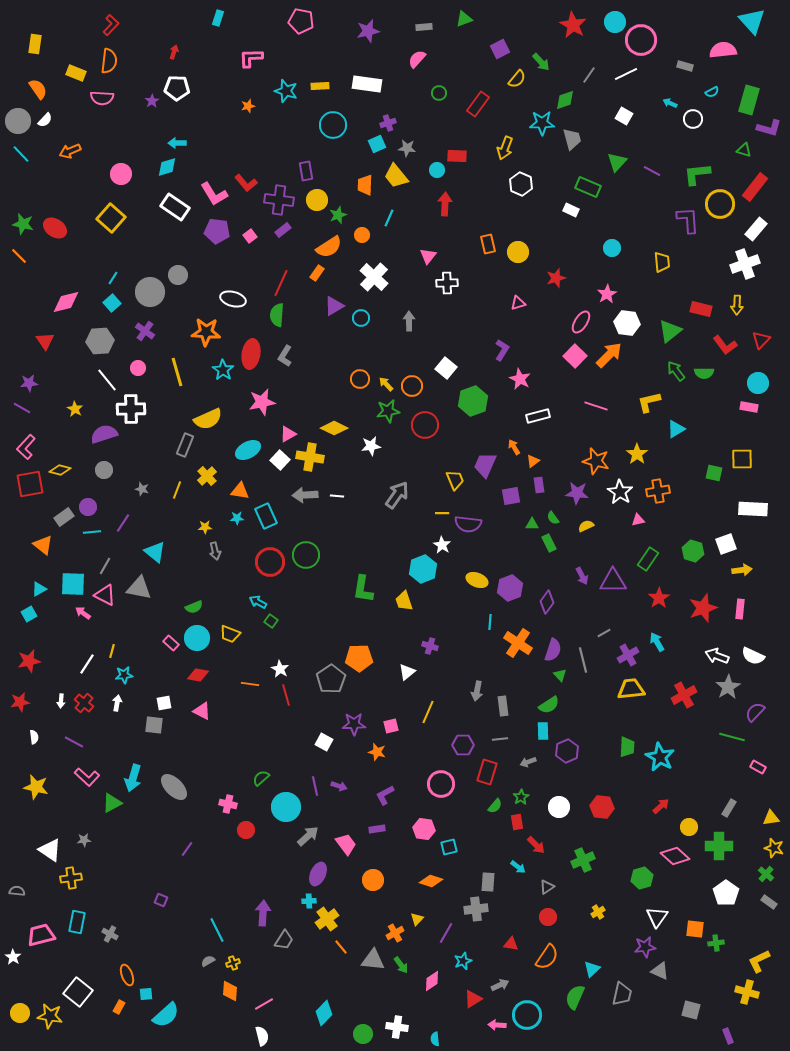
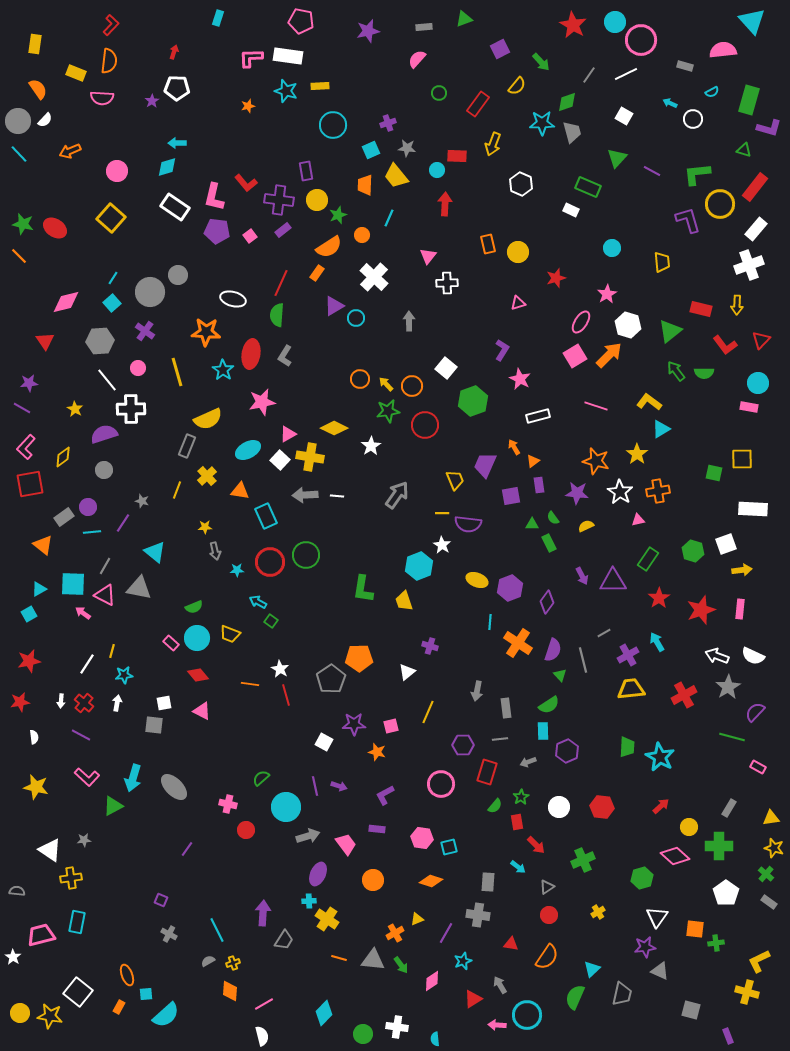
yellow semicircle at (517, 79): moved 7 px down
white rectangle at (367, 84): moved 79 px left, 28 px up
green diamond at (565, 100): moved 2 px right, 2 px down
gray trapezoid at (572, 139): moved 7 px up
cyan square at (377, 144): moved 6 px left, 6 px down
yellow arrow at (505, 148): moved 12 px left, 4 px up
cyan line at (21, 154): moved 2 px left
green triangle at (617, 162): moved 4 px up
pink circle at (121, 174): moved 4 px left, 3 px up
pink L-shape at (214, 194): moved 3 px down; rotated 44 degrees clockwise
purple L-shape at (688, 220): rotated 12 degrees counterclockwise
white cross at (745, 264): moved 4 px right, 1 px down
cyan circle at (361, 318): moved 5 px left
white hexagon at (627, 323): moved 1 px right, 2 px down; rotated 10 degrees clockwise
pink square at (575, 356): rotated 15 degrees clockwise
yellow L-shape at (649, 402): rotated 50 degrees clockwise
cyan triangle at (676, 429): moved 15 px left
gray rectangle at (185, 445): moved 2 px right, 1 px down
white star at (371, 446): rotated 24 degrees counterclockwise
yellow diamond at (60, 470): moved 3 px right, 13 px up; rotated 50 degrees counterclockwise
gray star at (142, 489): moved 12 px down
cyan star at (237, 518): moved 52 px down
cyan hexagon at (423, 569): moved 4 px left, 3 px up
red star at (703, 608): moved 2 px left, 2 px down
red diamond at (198, 675): rotated 40 degrees clockwise
gray rectangle at (503, 706): moved 3 px right, 2 px down
purple line at (74, 742): moved 7 px right, 7 px up
green triangle at (112, 803): moved 1 px right, 3 px down
purple rectangle at (377, 829): rotated 14 degrees clockwise
pink hexagon at (424, 829): moved 2 px left, 9 px down
gray arrow at (308, 836): rotated 25 degrees clockwise
gray cross at (476, 909): moved 2 px right, 6 px down; rotated 15 degrees clockwise
red circle at (548, 917): moved 1 px right, 2 px up
yellow cross at (327, 919): rotated 20 degrees counterclockwise
yellow triangle at (417, 919): rotated 24 degrees clockwise
gray cross at (110, 934): moved 59 px right
orange line at (341, 947): moved 2 px left, 11 px down; rotated 35 degrees counterclockwise
gray arrow at (500, 985): rotated 96 degrees counterclockwise
